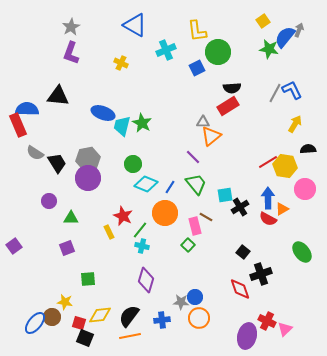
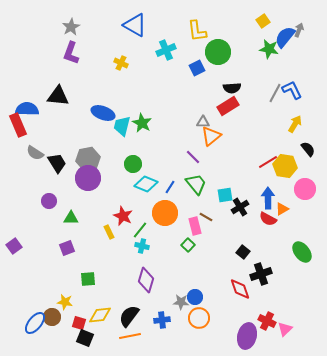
black semicircle at (308, 149): rotated 56 degrees clockwise
